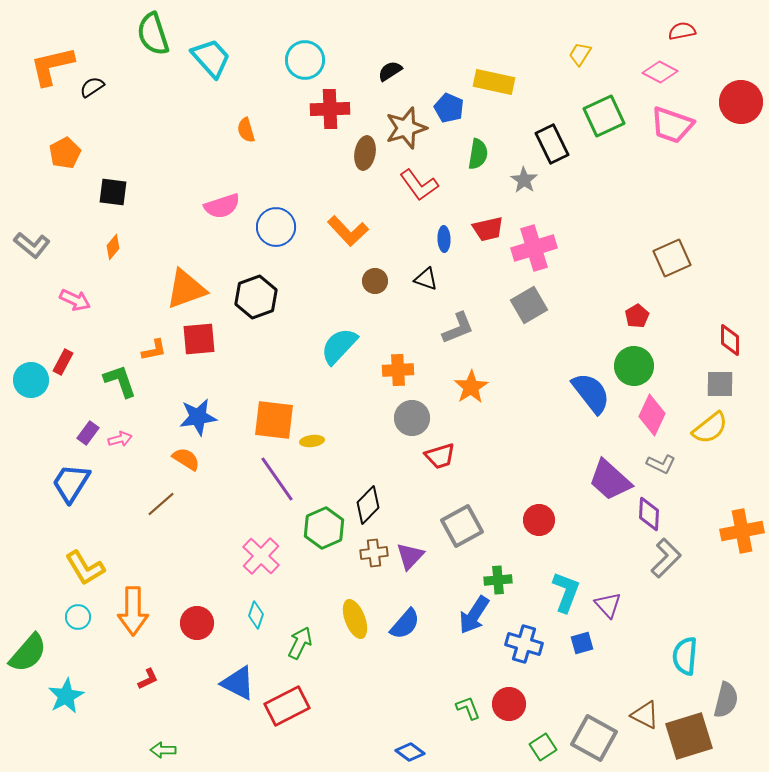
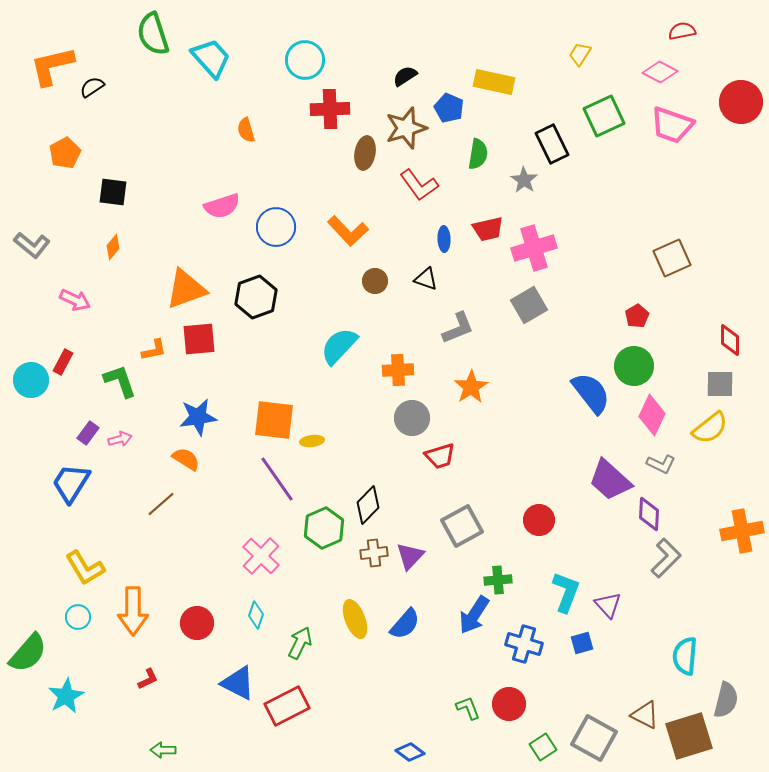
black semicircle at (390, 71): moved 15 px right, 5 px down
